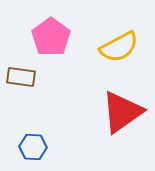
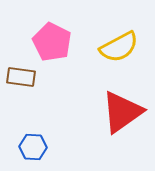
pink pentagon: moved 1 px right, 5 px down; rotated 9 degrees counterclockwise
